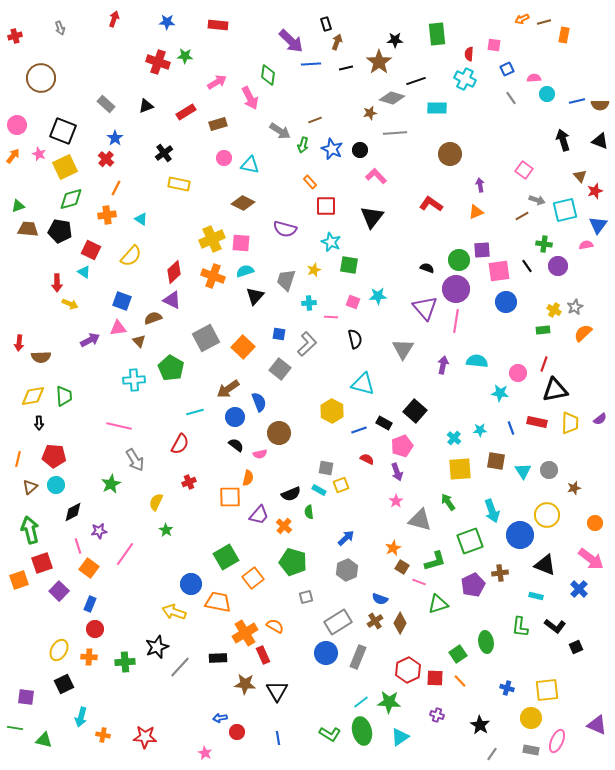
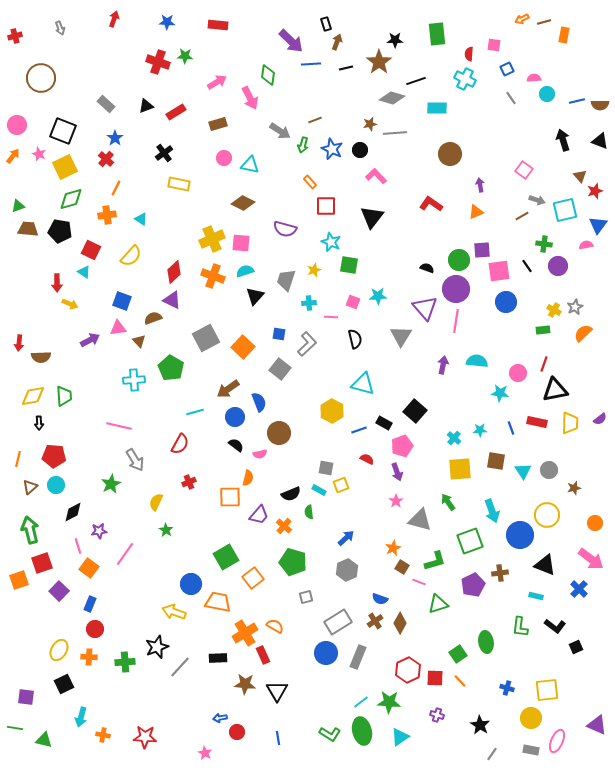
red rectangle at (186, 112): moved 10 px left
brown star at (370, 113): moved 11 px down
gray triangle at (403, 349): moved 2 px left, 13 px up
